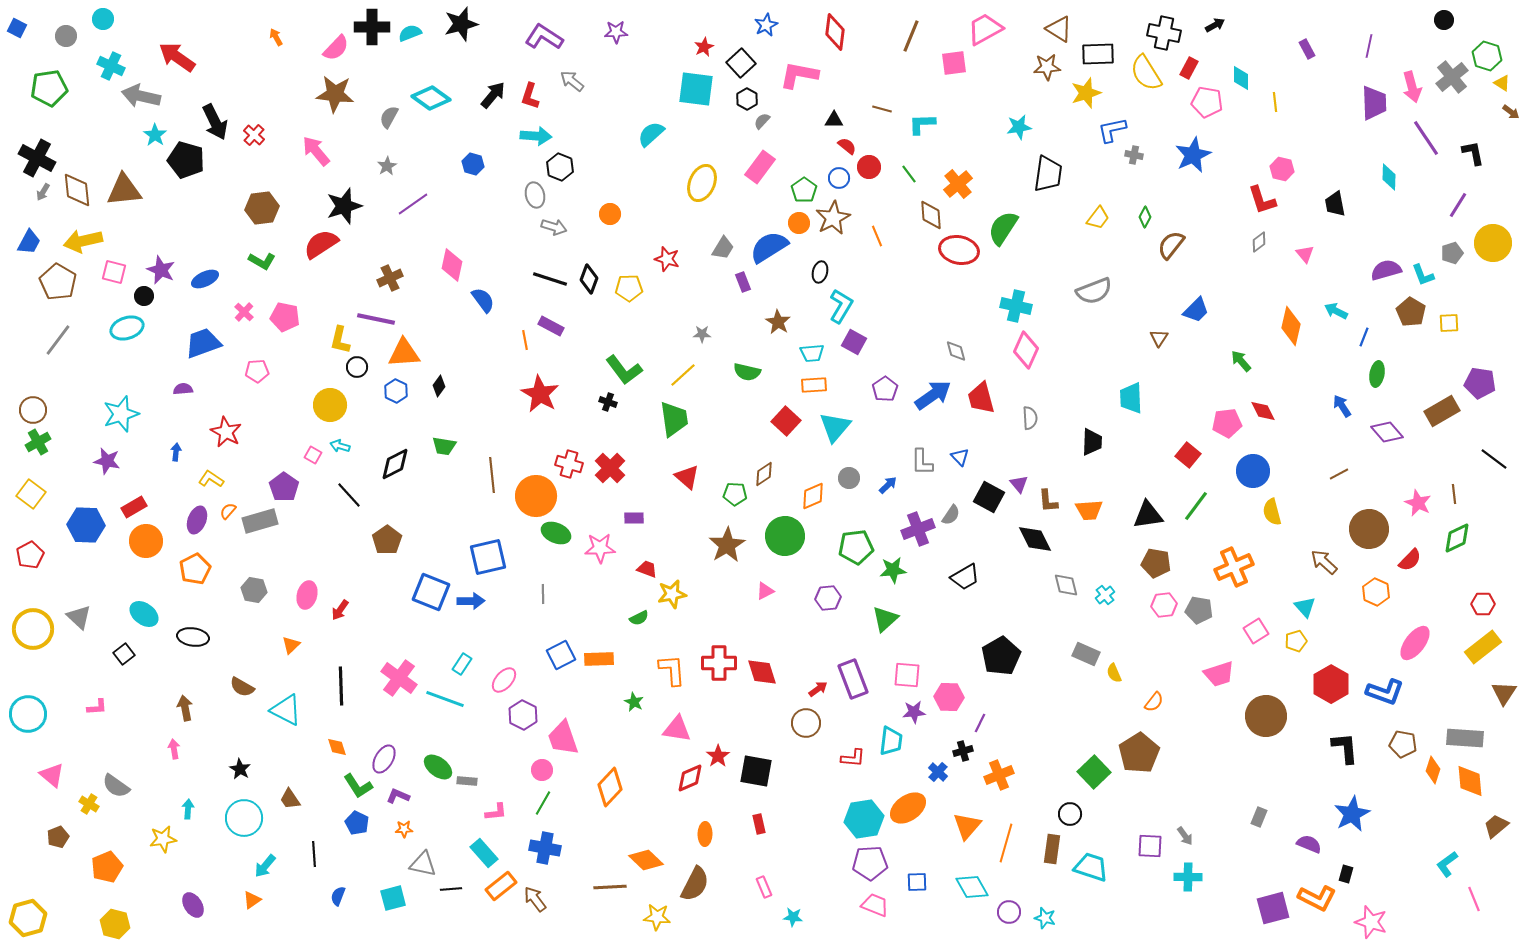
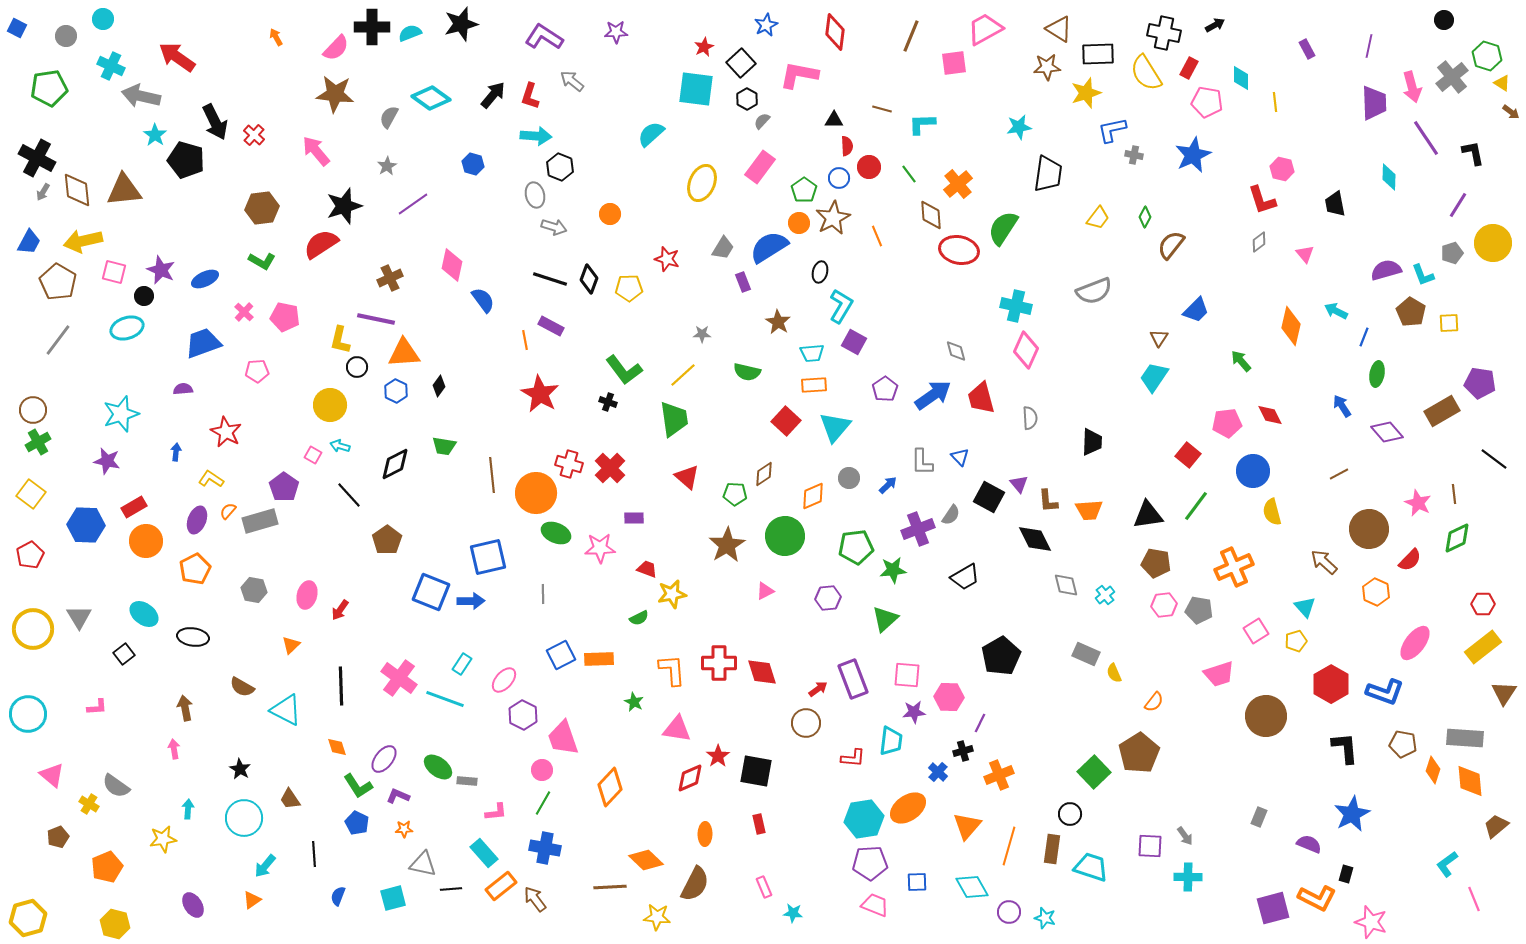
red semicircle at (847, 146): rotated 48 degrees clockwise
cyan trapezoid at (1131, 398): moved 23 px right, 21 px up; rotated 36 degrees clockwise
red diamond at (1263, 411): moved 7 px right, 4 px down
orange circle at (536, 496): moved 3 px up
gray triangle at (79, 617): rotated 16 degrees clockwise
purple ellipse at (384, 759): rotated 8 degrees clockwise
orange line at (1006, 843): moved 3 px right, 3 px down
cyan star at (793, 917): moved 4 px up
